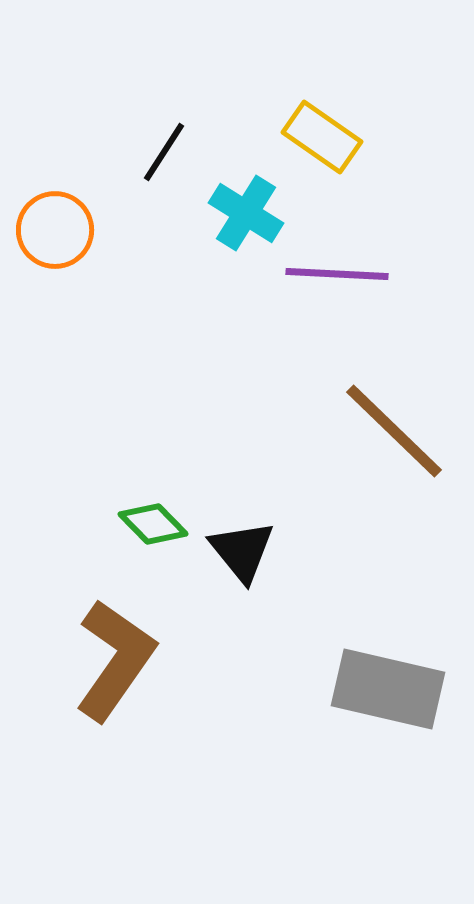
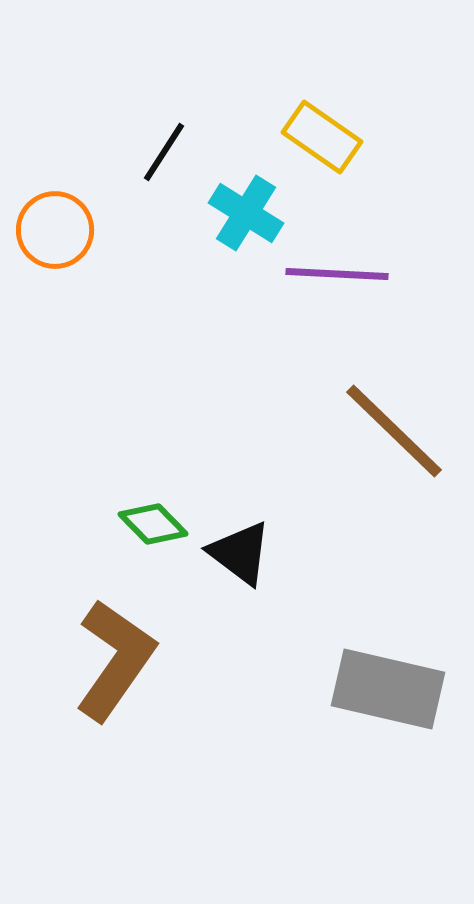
black triangle: moved 2 px left, 2 px down; rotated 14 degrees counterclockwise
